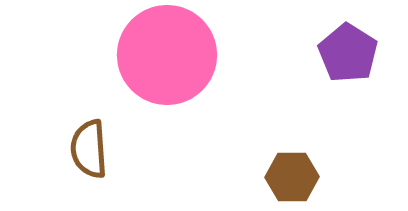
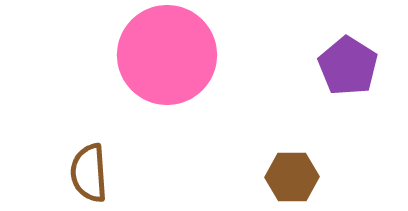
purple pentagon: moved 13 px down
brown semicircle: moved 24 px down
